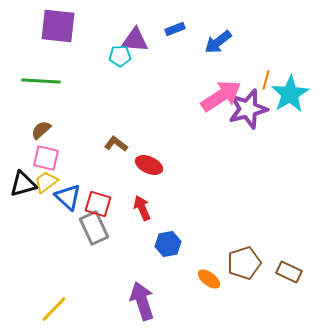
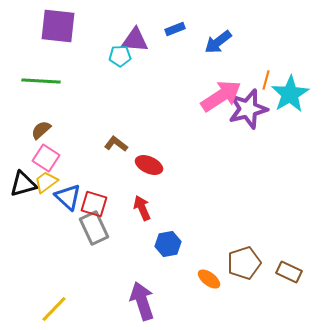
pink square: rotated 20 degrees clockwise
red square: moved 4 px left
